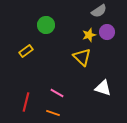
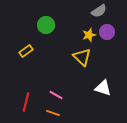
pink line: moved 1 px left, 2 px down
